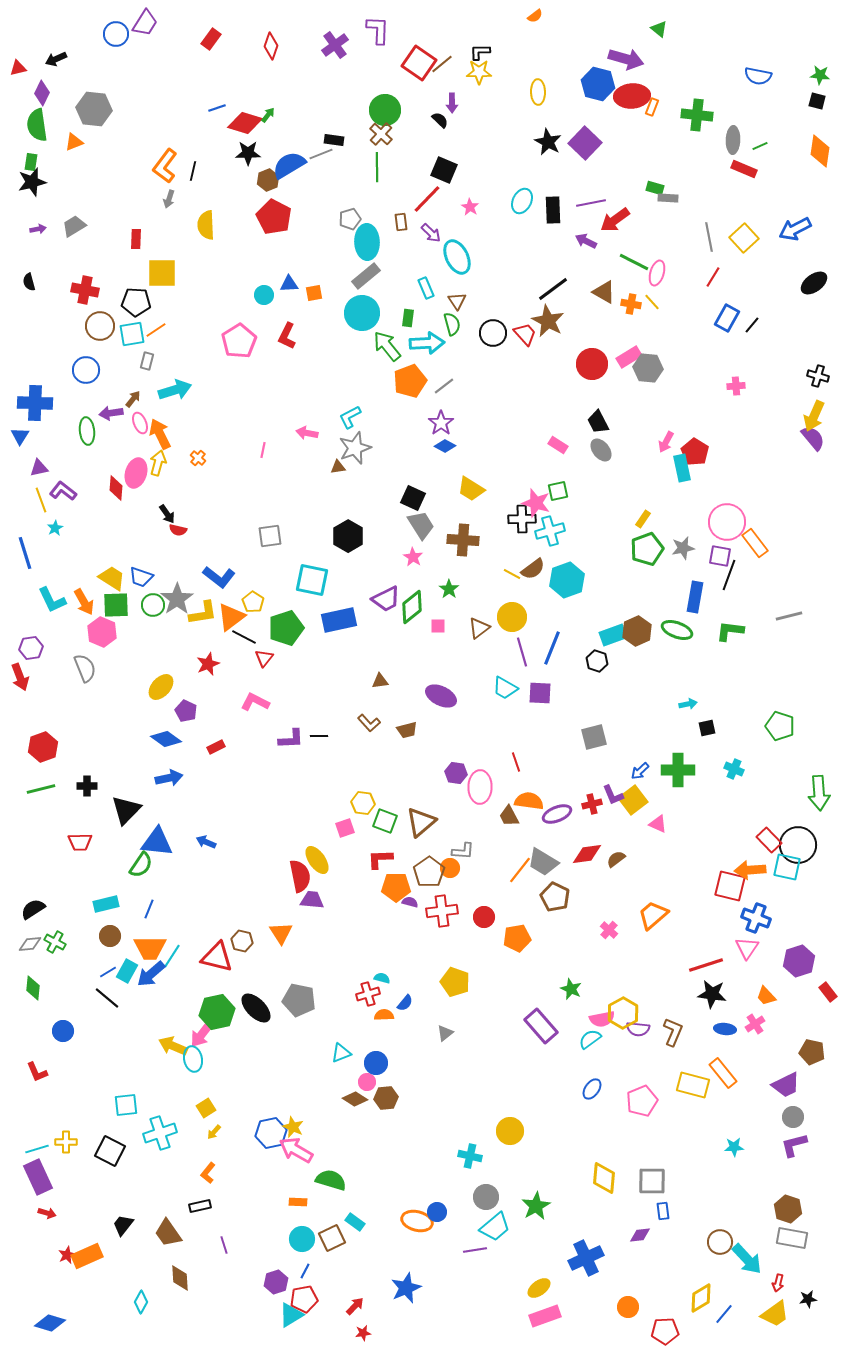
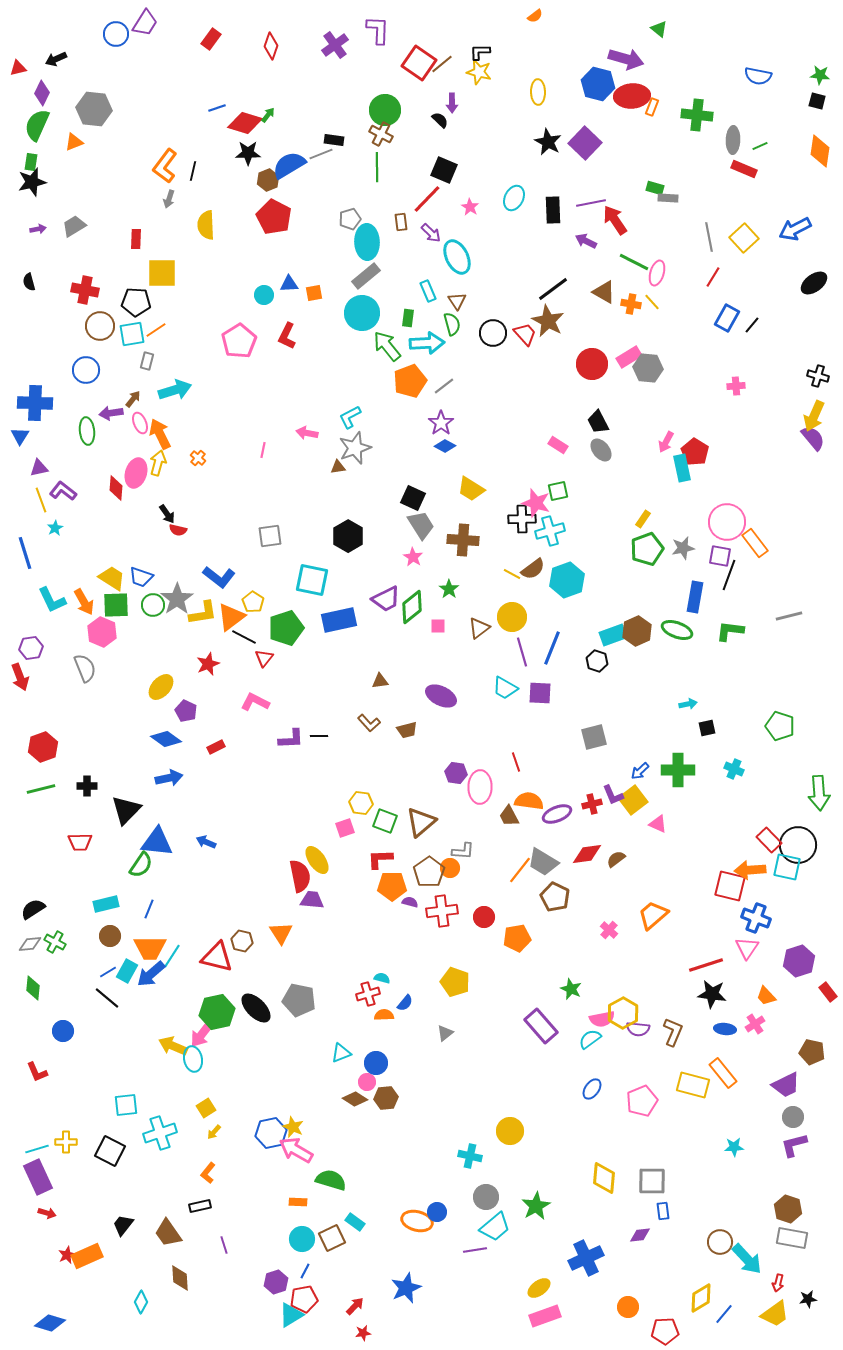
yellow star at (479, 72): rotated 15 degrees clockwise
green semicircle at (37, 125): rotated 32 degrees clockwise
brown cross at (381, 134): rotated 15 degrees counterclockwise
cyan ellipse at (522, 201): moved 8 px left, 3 px up
red arrow at (615, 220): rotated 92 degrees clockwise
cyan rectangle at (426, 288): moved 2 px right, 3 px down
yellow hexagon at (363, 803): moved 2 px left
orange pentagon at (396, 887): moved 4 px left, 1 px up
